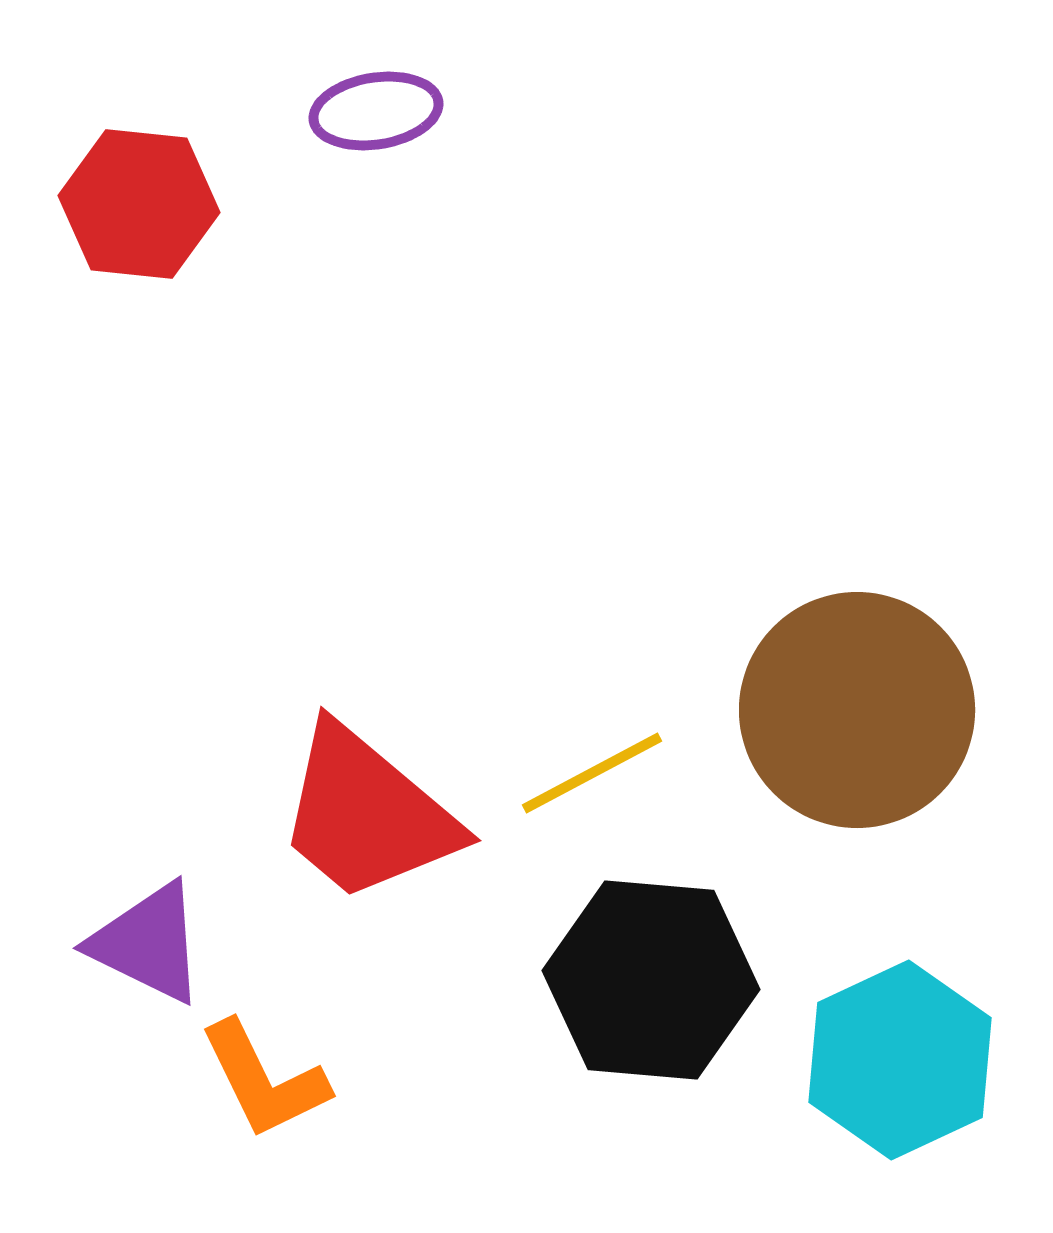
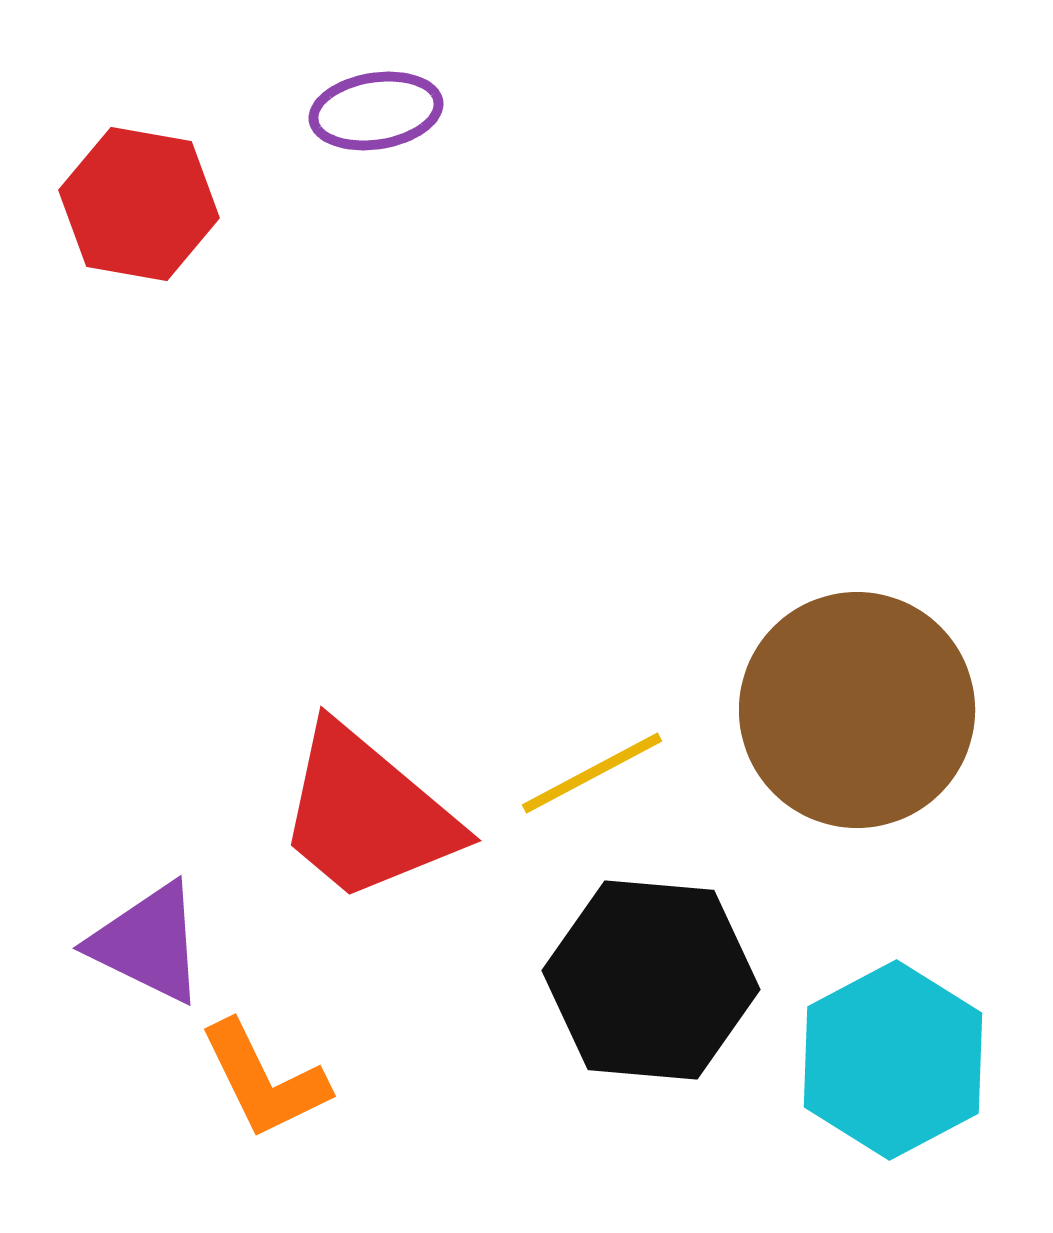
red hexagon: rotated 4 degrees clockwise
cyan hexagon: moved 7 px left; rotated 3 degrees counterclockwise
